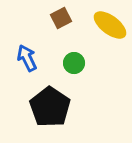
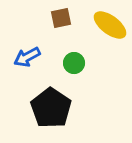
brown square: rotated 15 degrees clockwise
blue arrow: moved 1 px up; rotated 92 degrees counterclockwise
black pentagon: moved 1 px right, 1 px down
